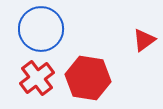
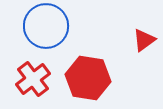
blue circle: moved 5 px right, 3 px up
red cross: moved 4 px left, 1 px down
